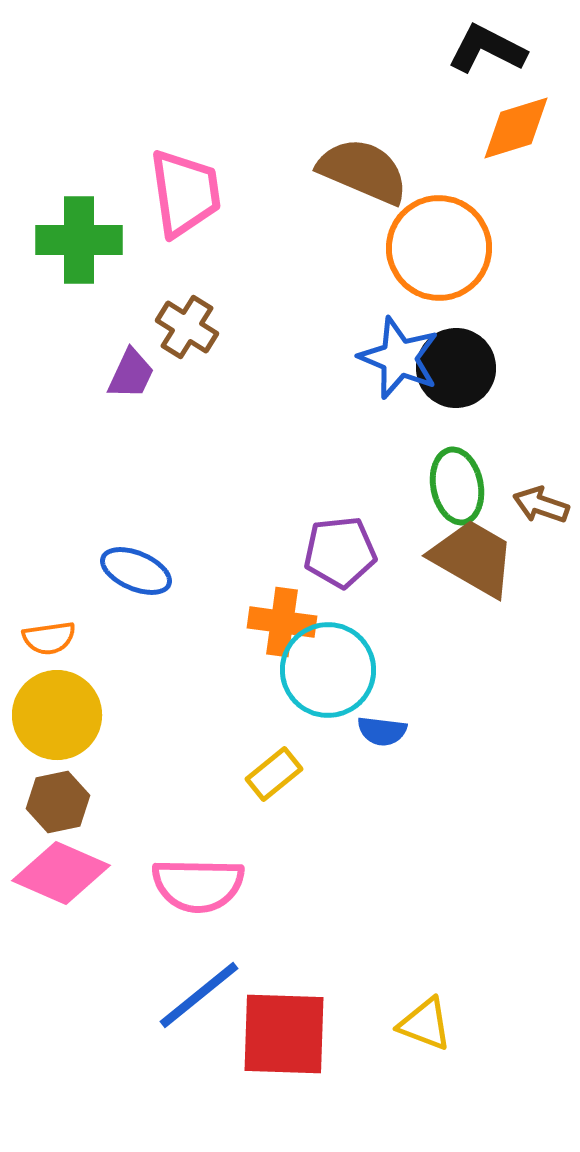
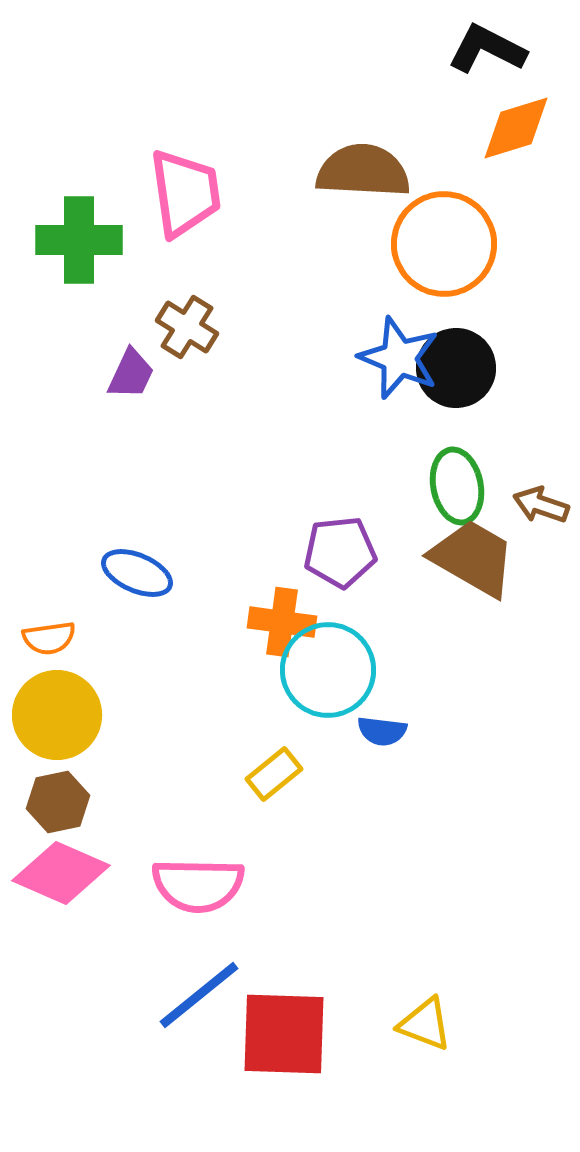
brown semicircle: rotated 20 degrees counterclockwise
orange circle: moved 5 px right, 4 px up
blue ellipse: moved 1 px right, 2 px down
